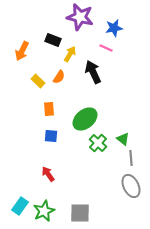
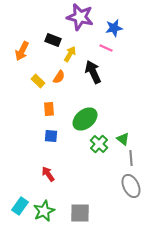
green cross: moved 1 px right, 1 px down
